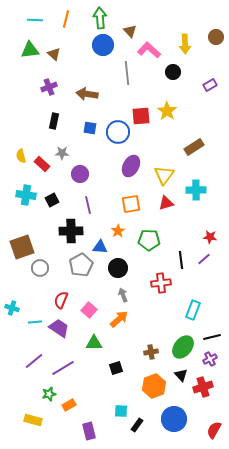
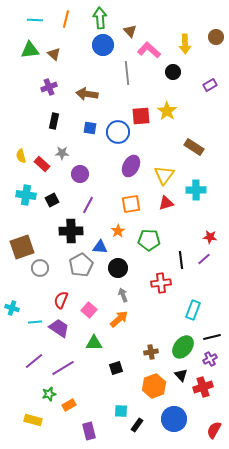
brown rectangle at (194, 147): rotated 66 degrees clockwise
purple line at (88, 205): rotated 42 degrees clockwise
